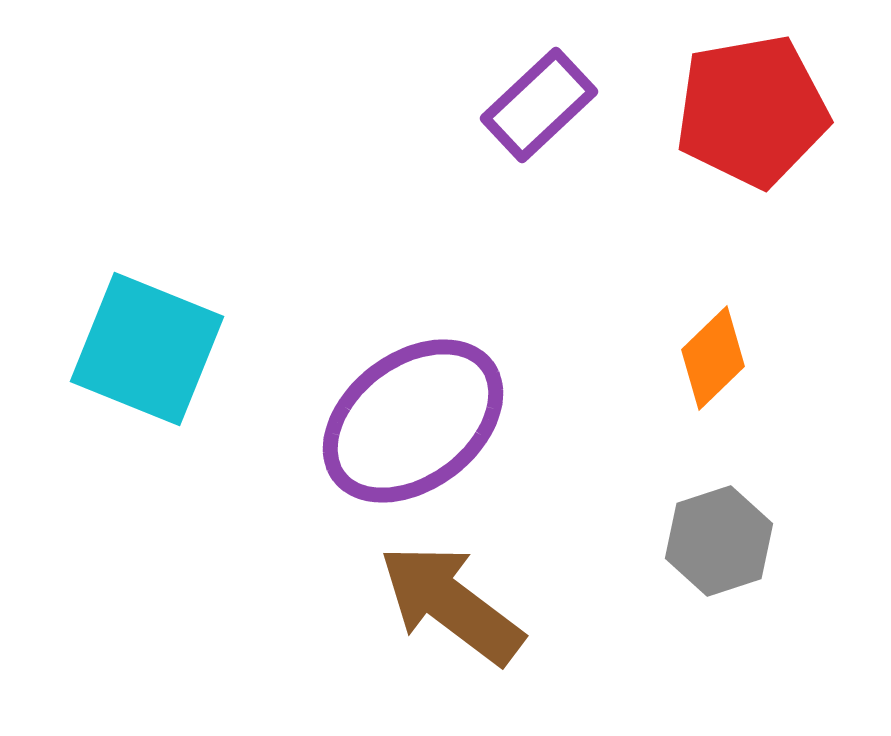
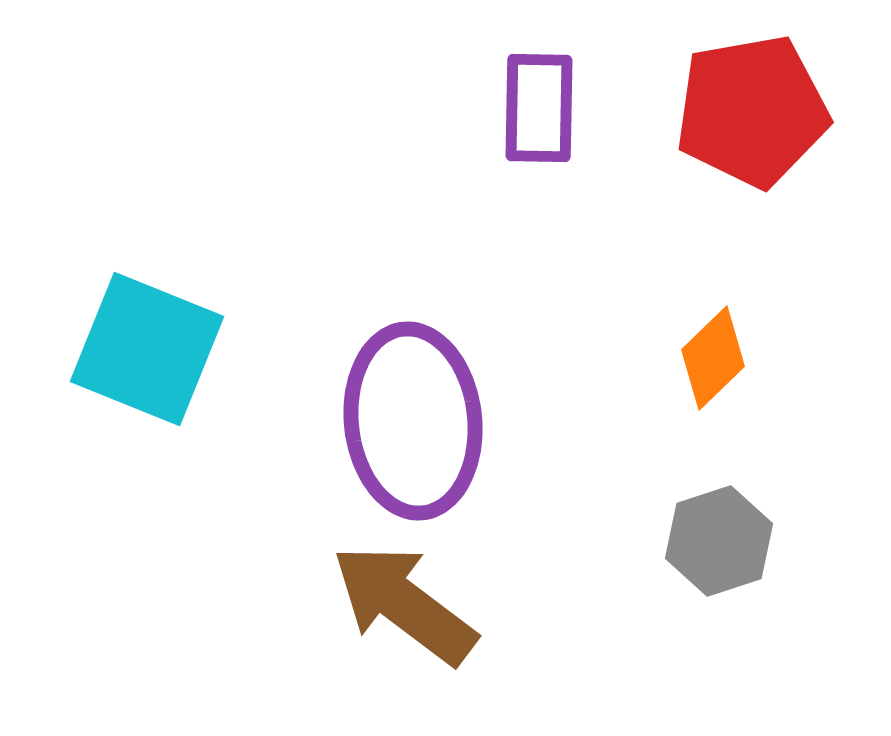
purple rectangle: moved 3 px down; rotated 46 degrees counterclockwise
purple ellipse: rotated 59 degrees counterclockwise
brown arrow: moved 47 px left
